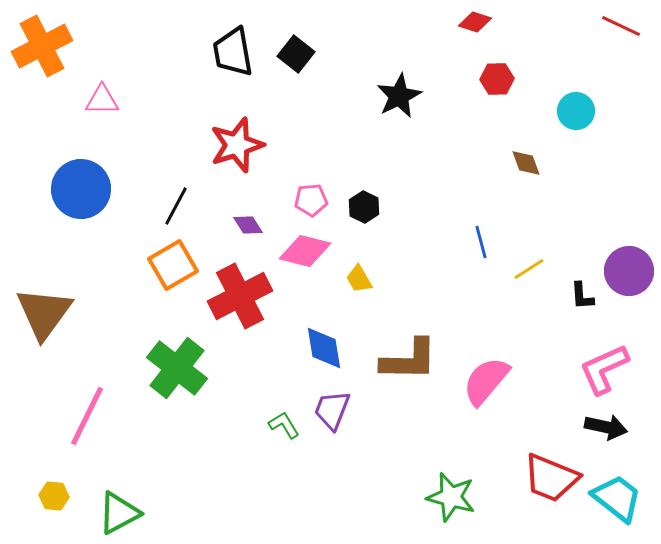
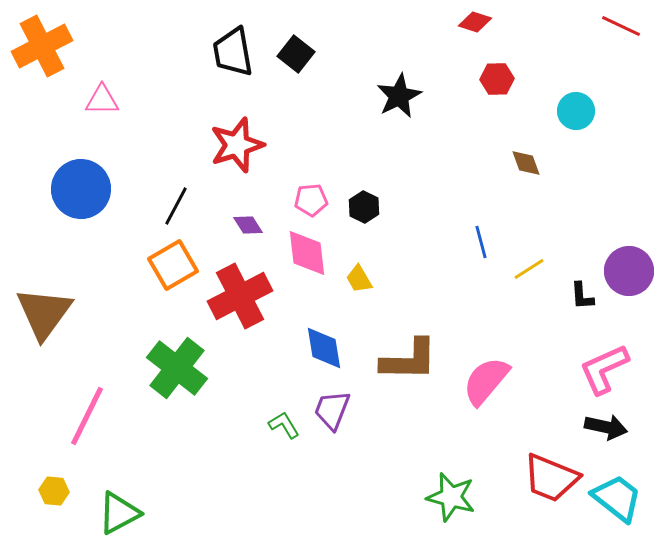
pink diamond: moved 2 px right, 2 px down; rotated 69 degrees clockwise
yellow hexagon: moved 5 px up
